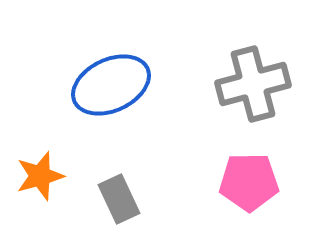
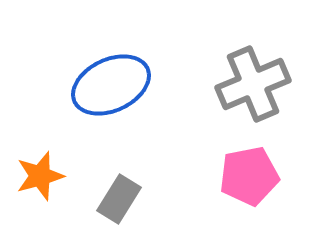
gray cross: rotated 8 degrees counterclockwise
pink pentagon: moved 6 px up; rotated 10 degrees counterclockwise
gray rectangle: rotated 57 degrees clockwise
